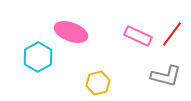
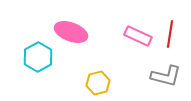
red line: moved 2 px left; rotated 28 degrees counterclockwise
